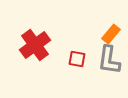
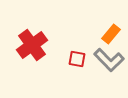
red cross: moved 3 px left
gray L-shape: rotated 52 degrees counterclockwise
